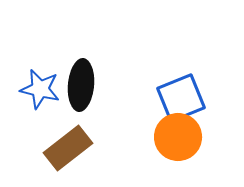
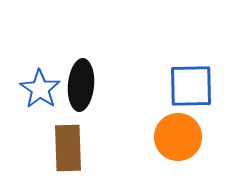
blue star: rotated 21 degrees clockwise
blue square: moved 10 px right, 12 px up; rotated 21 degrees clockwise
brown rectangle: rotated 54 degrees counterclockwise
